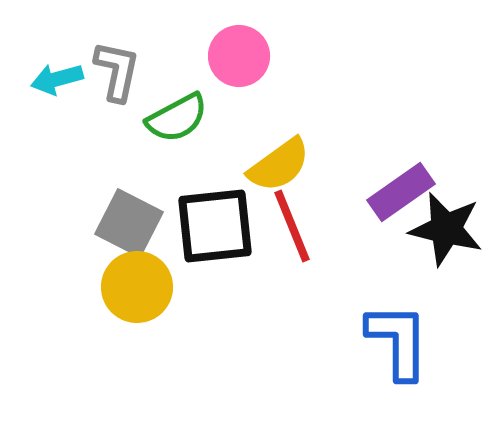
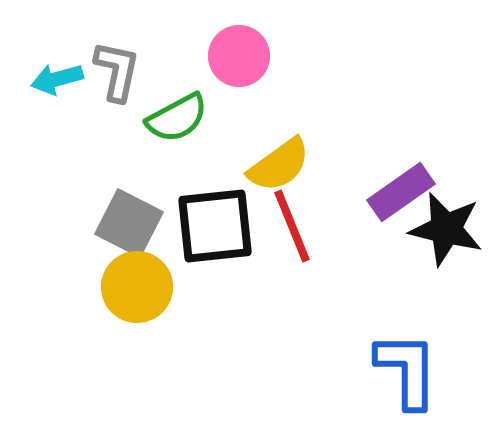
blue L-shape: moved 9 px right, 29 px down
